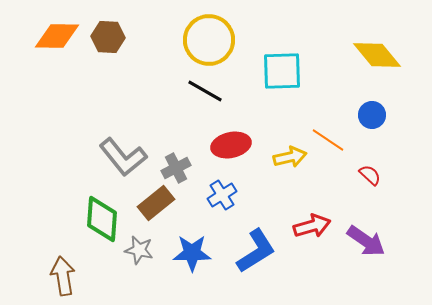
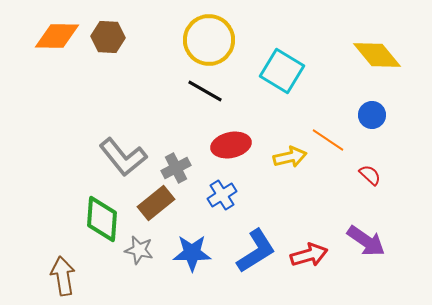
cyan square: rotated 33 degrees clockwise
red arrow: moved 3 px left, 29 px down
